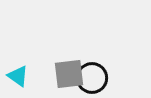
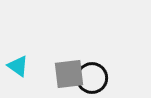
cyan triangle: moved 10 px up
